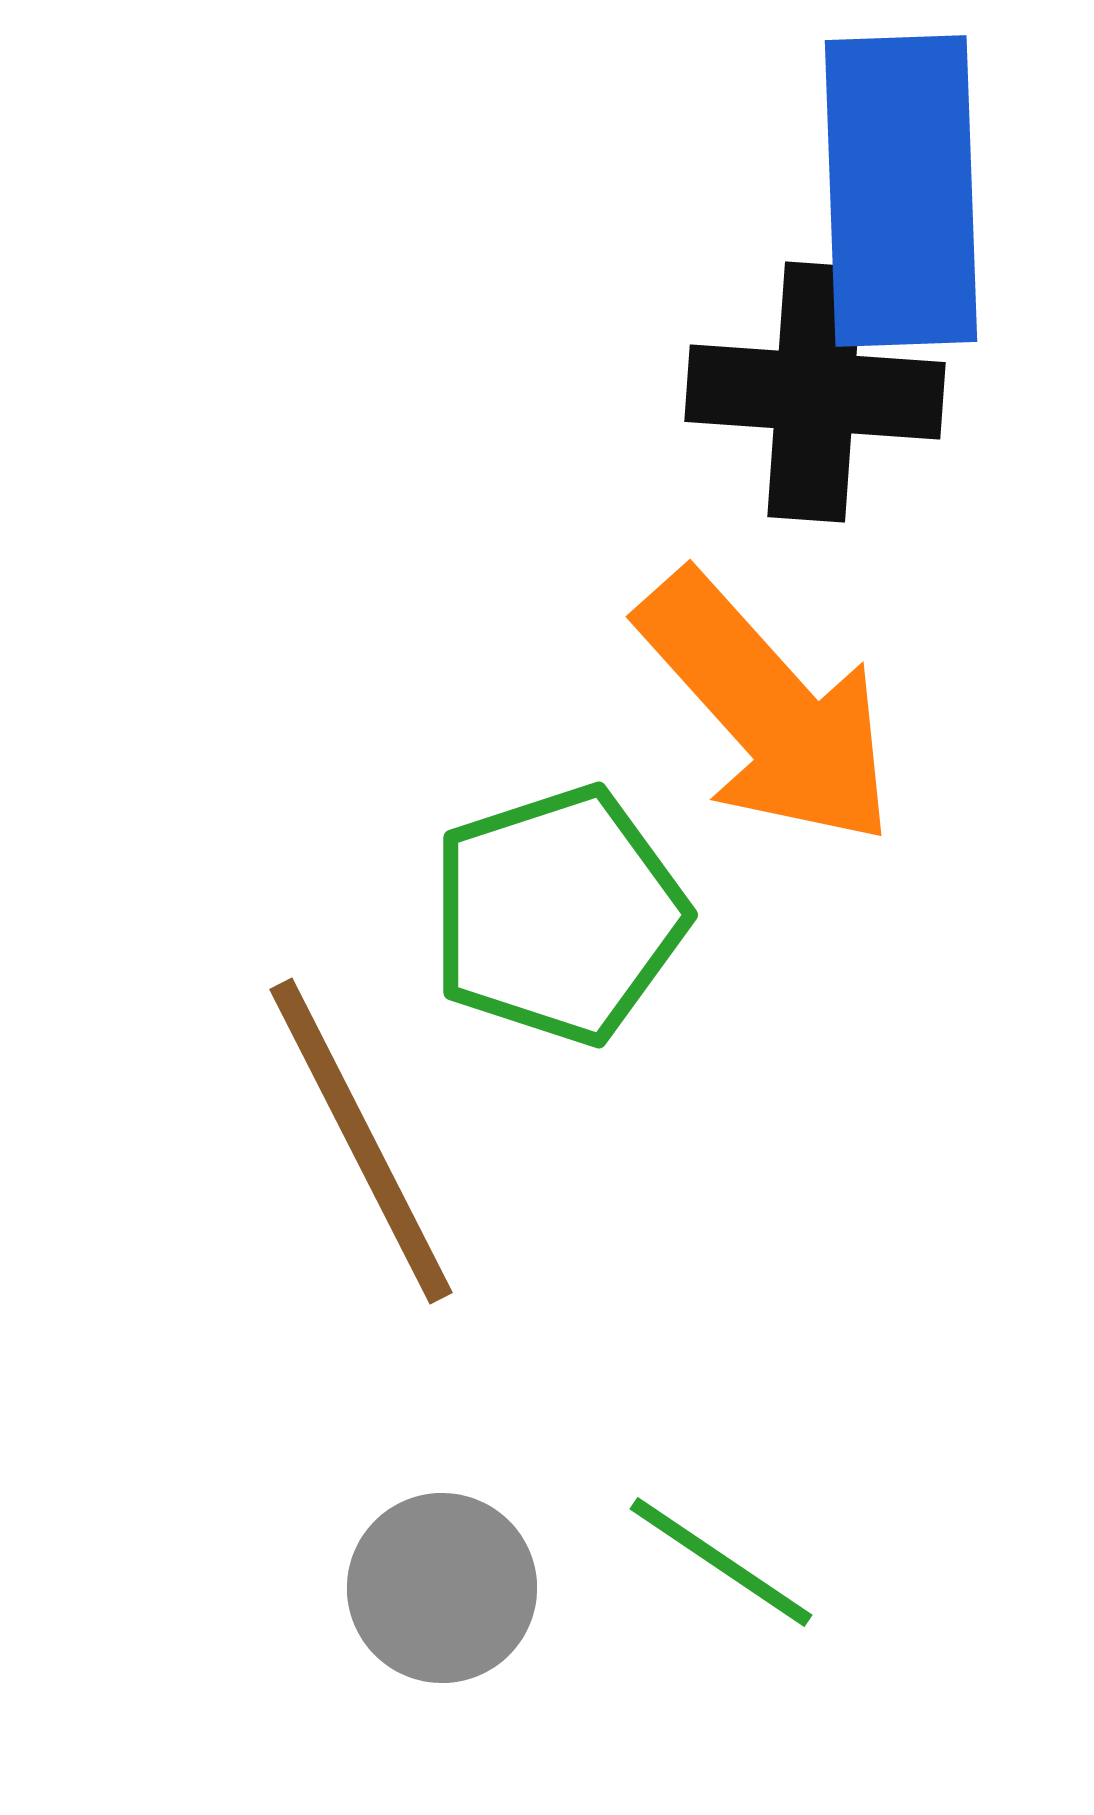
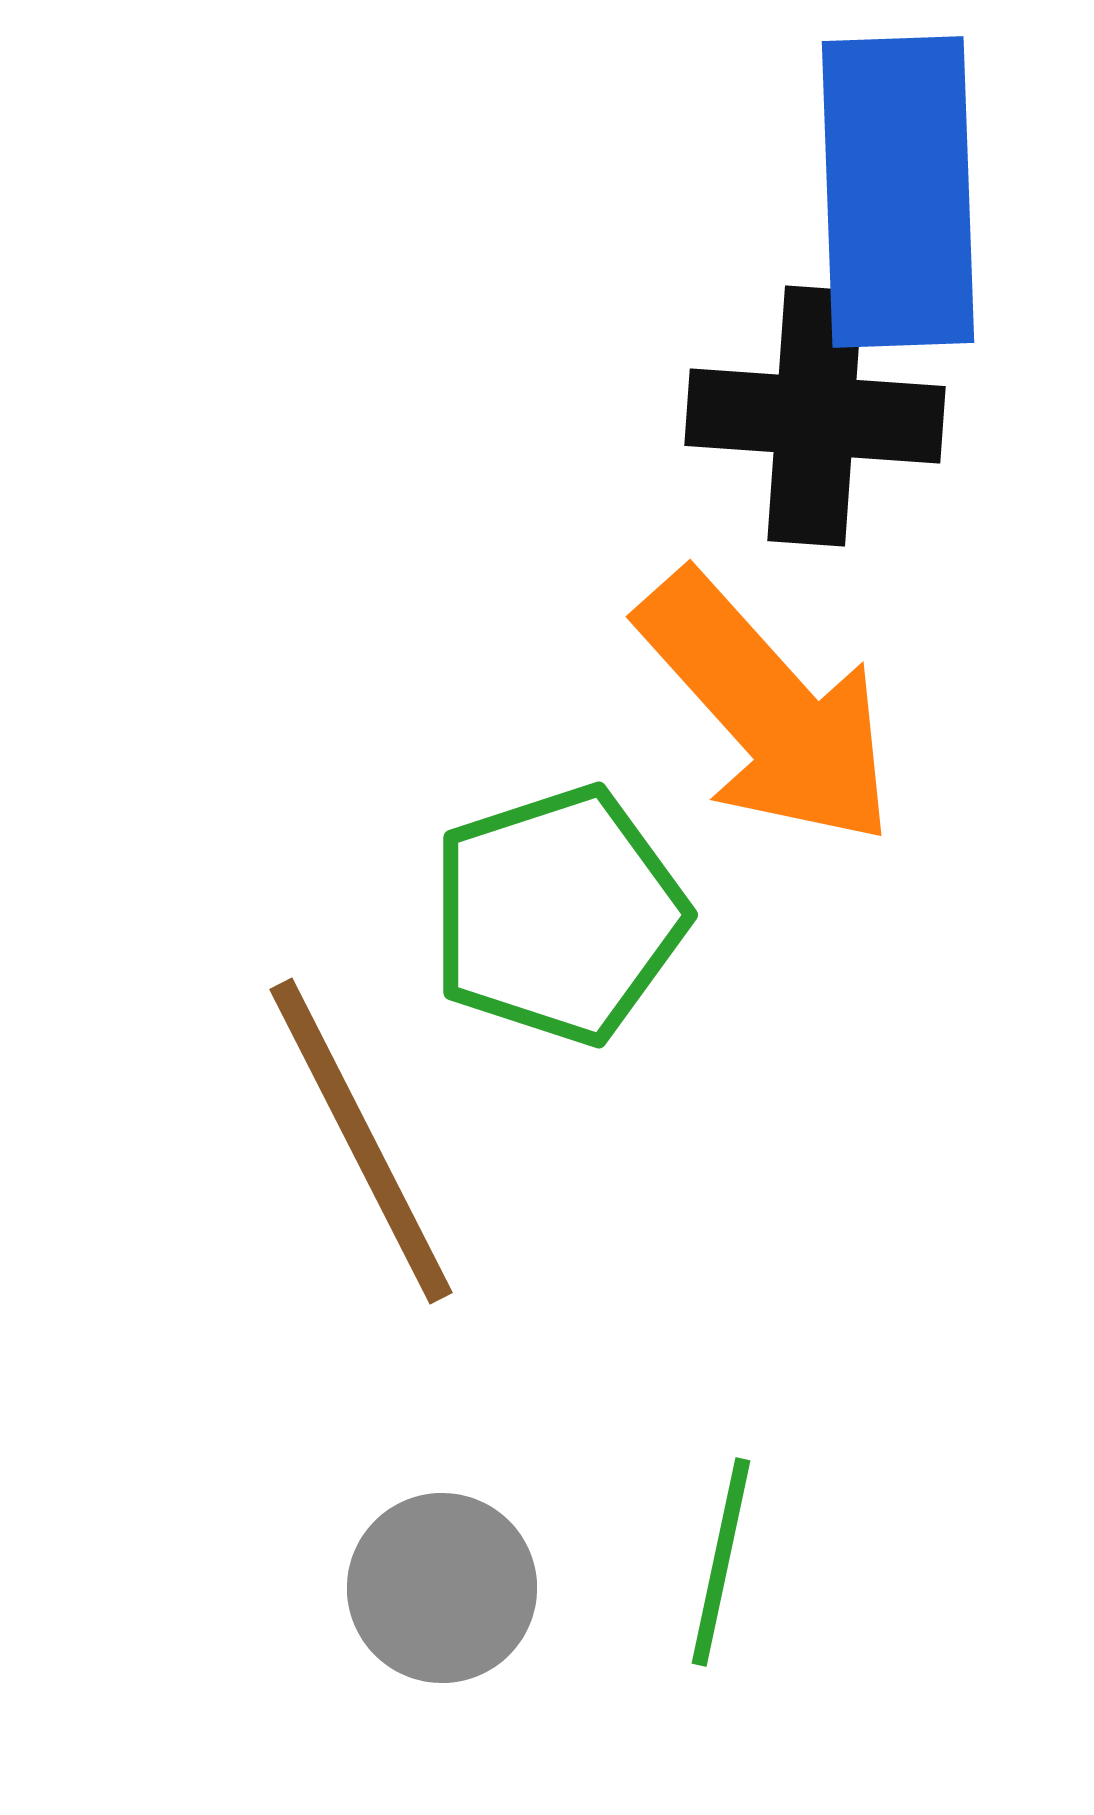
blue rectangle: moved 3 px left, 1 px down
black cross: moved 24 px down
green line: rotated 68 degrees clockwise
